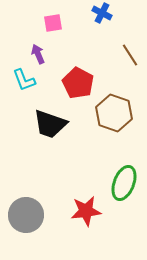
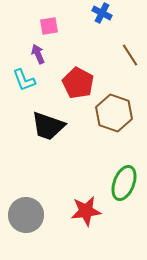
pink square: moved 4 px left, 3 px down
black trapezoid: moved 2 px left, 2 px down
